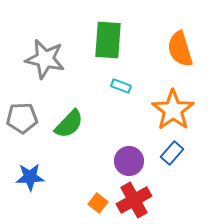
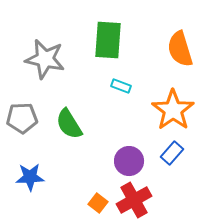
green semicircle: rotated 104 degrees clockwise
